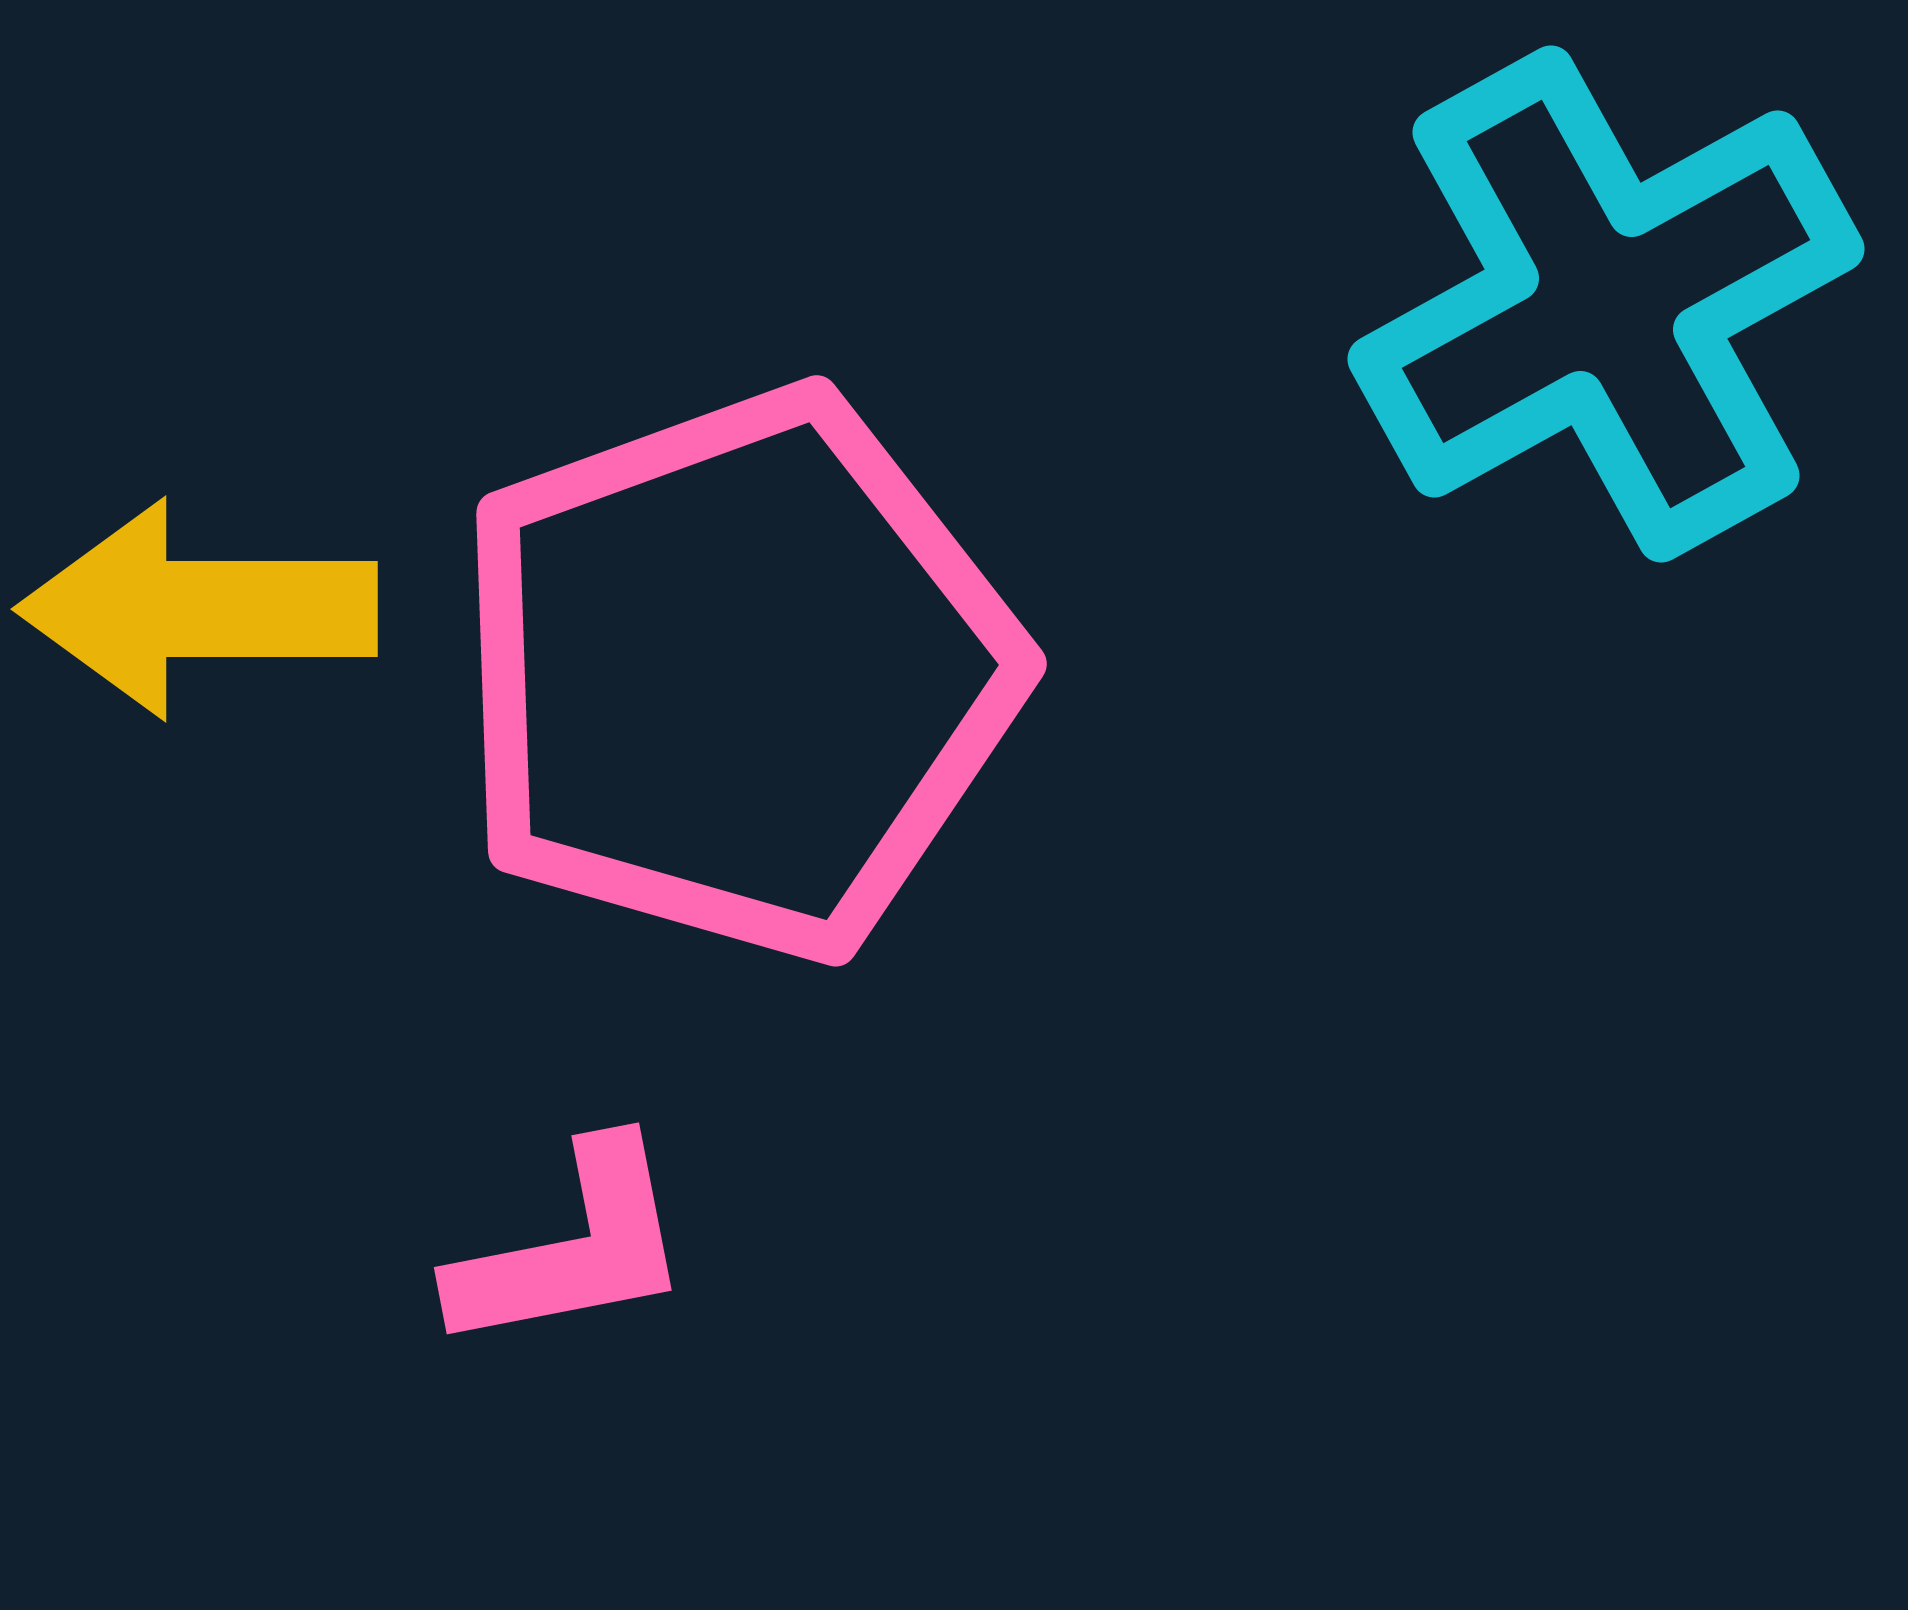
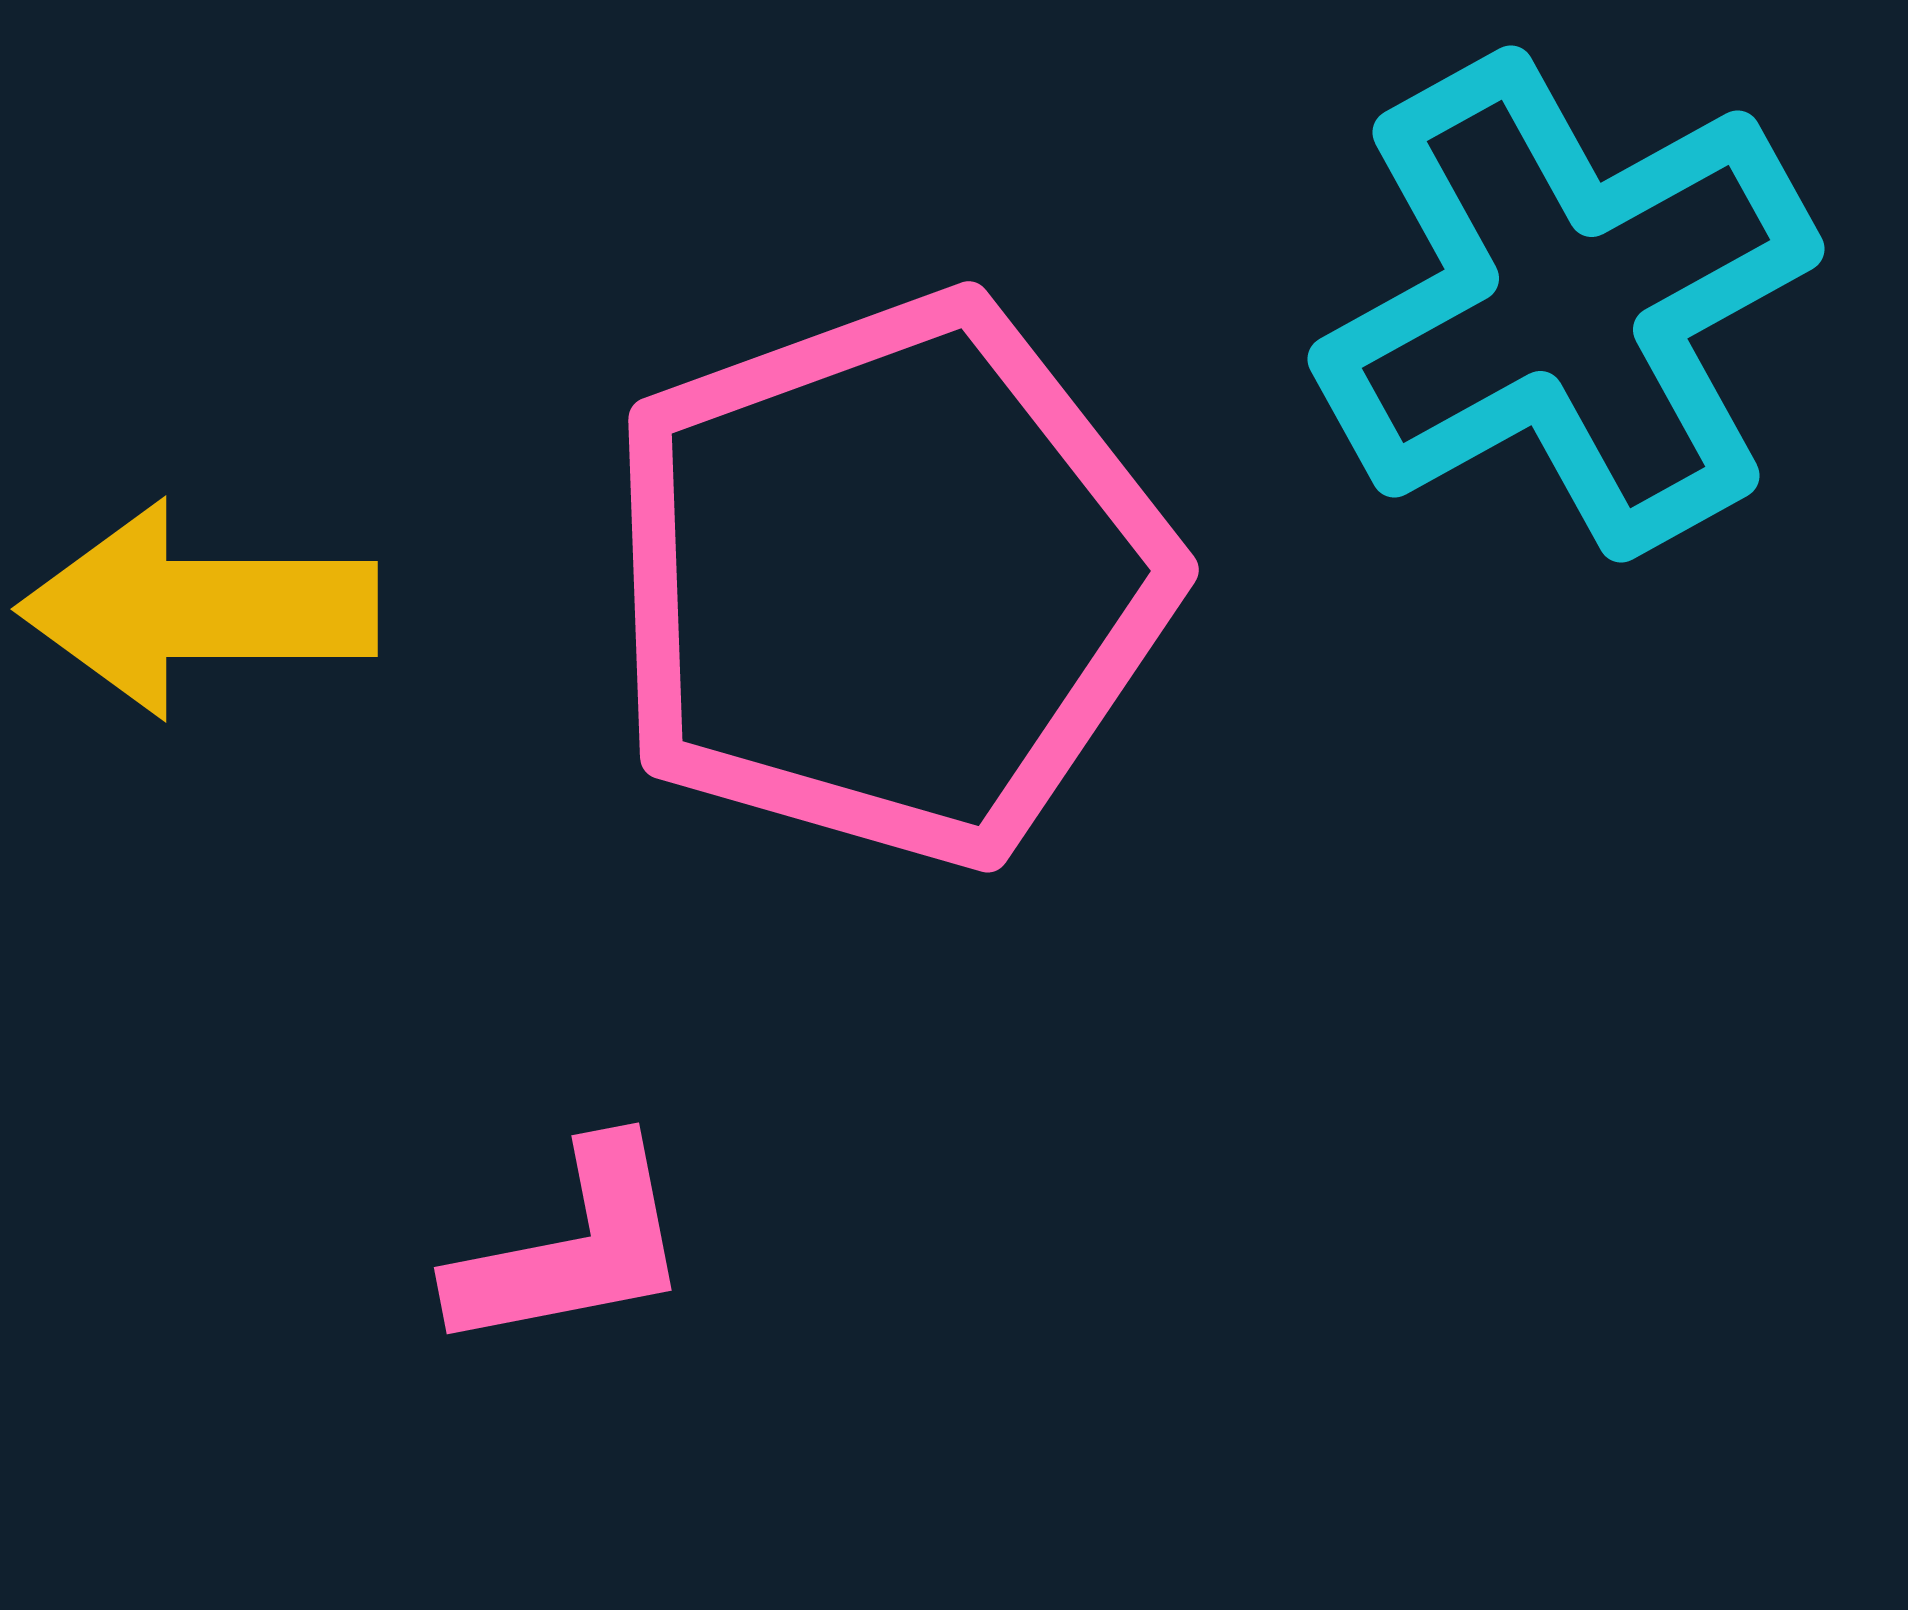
cyan cross: moved 40 px left
pink pentagon: moved 152 px right, 94 px up
